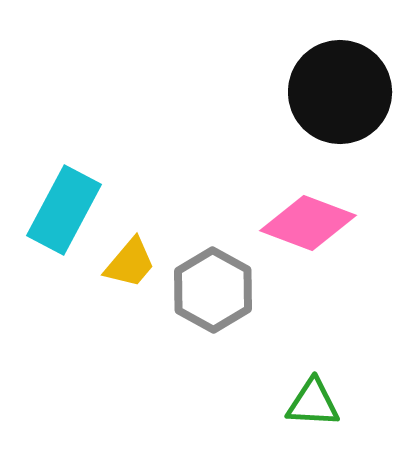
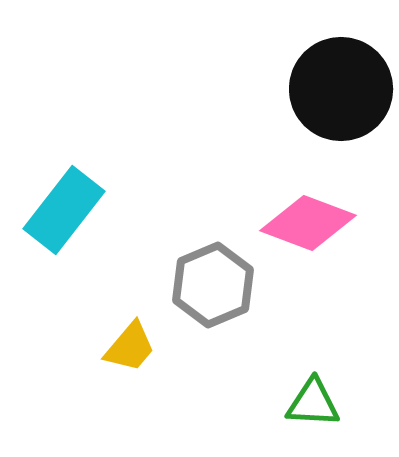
black circle: moved 1 px right, 3 px up
cyan rectangle: rotated 10 degrees clockwise
yellow trapezoid: moved 84 px down
gray hexagon: moved 5 px up; rotated 8 degrees clockwise
